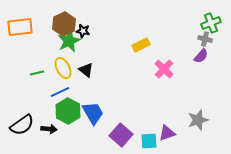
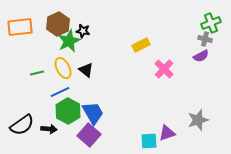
brown hexagon: moved 6 px left
purple semicircle: rotated 21 degrees clockwise
purple square: moved 32 px left
